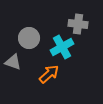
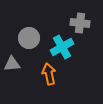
gray cross: moved 2 px right, 1 px up
gray triangle: moved 1 px left, 2 px down; rotated 24 degrees counterclockwise
orange arrow: rotated 60 degrees counterclockwise
